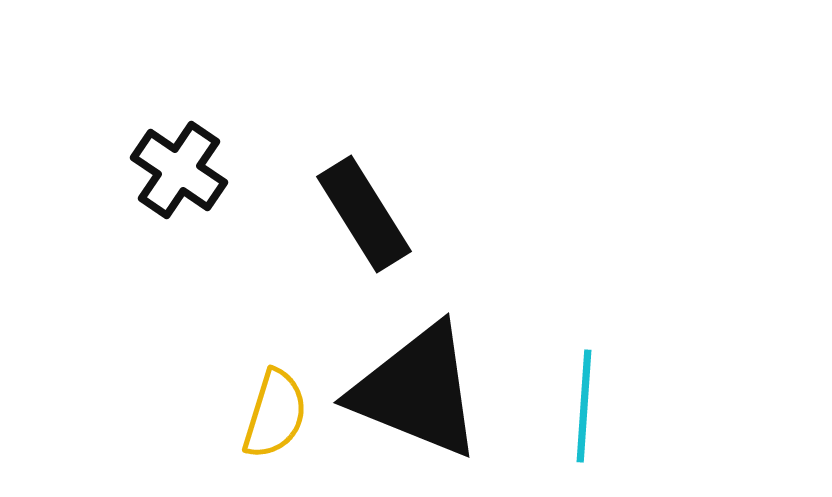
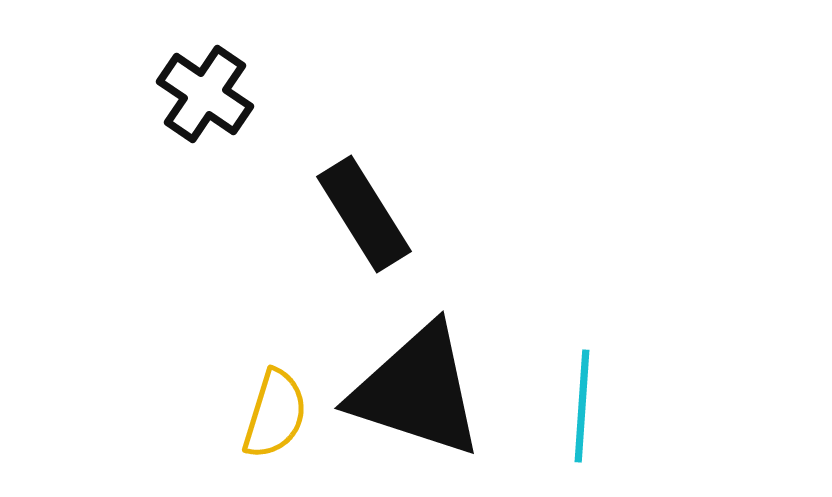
black cross: moved 26 px right, 76 px up
black triangle: rotated 4 degrees counterclockwise
cyan line: moved 2 px left
